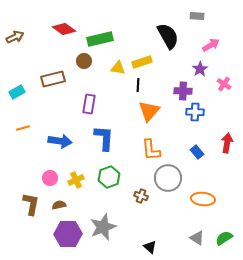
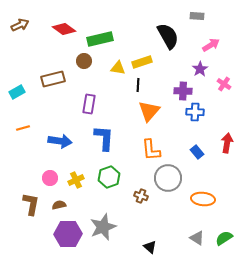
brown arrow: moved 5 px right, 12 px up
